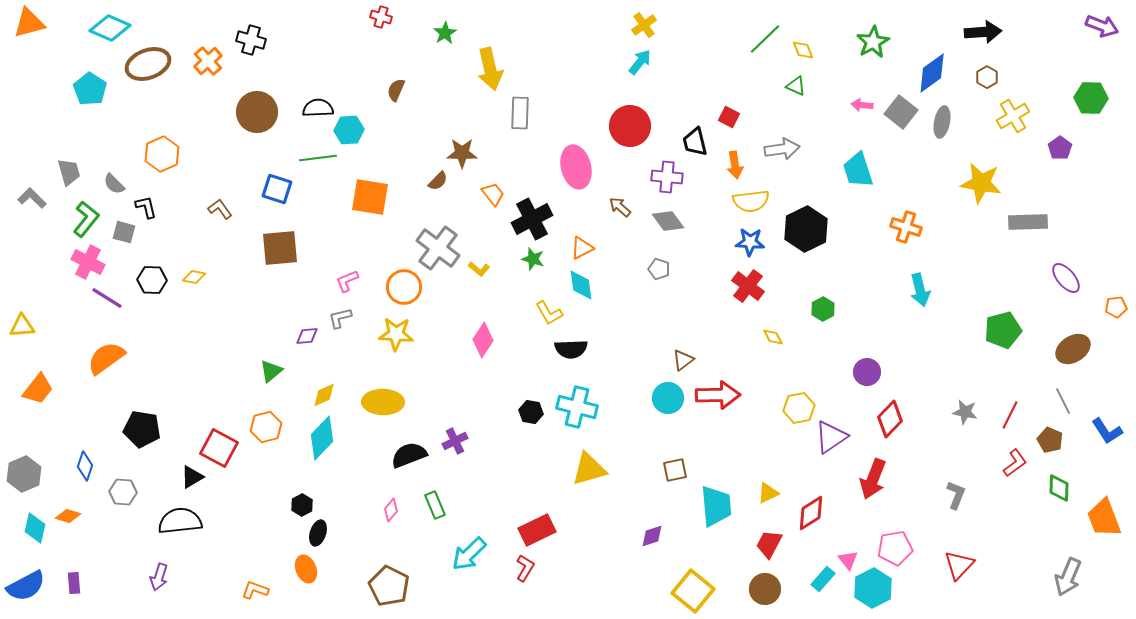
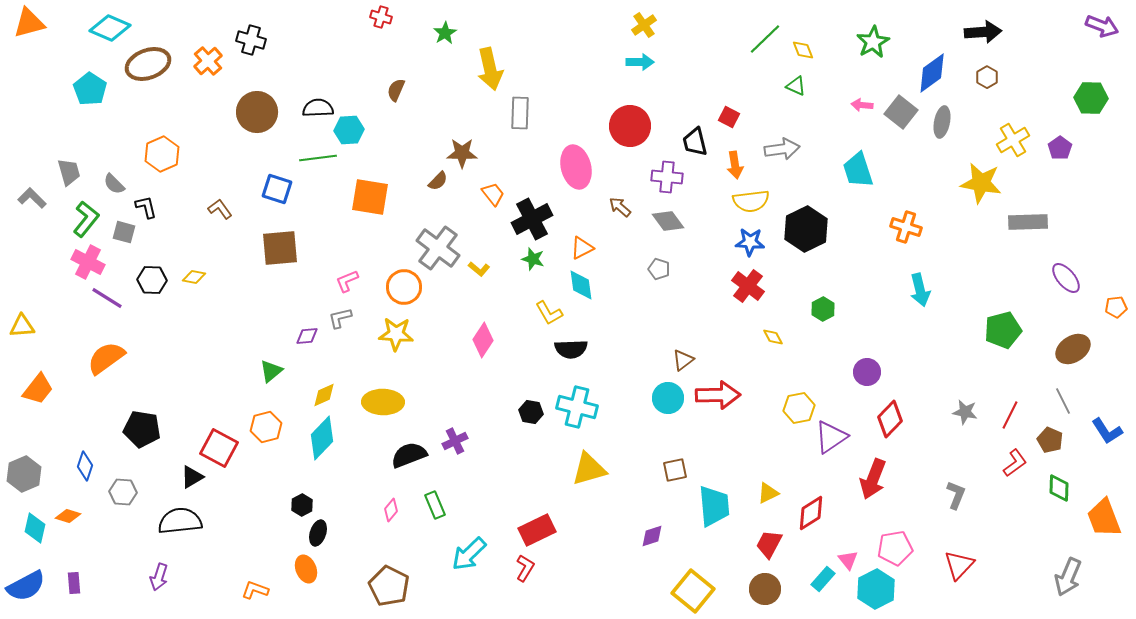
cyan arrow at (640, 62): rotated 52 degrees clockwise
yellow cross at (1013, 116): moved 24 px down
cyan trapezoid at (716, 506): moved 2 px left
cyan hexagon at (873, 588): moved 3 px right, 1 px down
